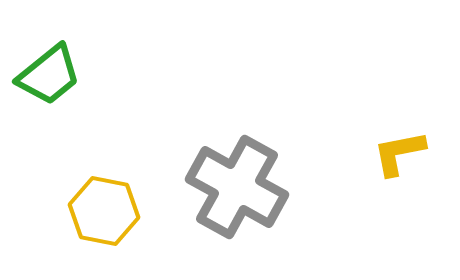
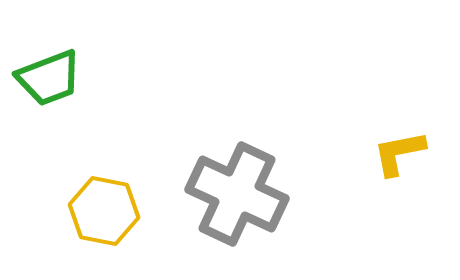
green trapezoid: moved 3 px down; rotated 18 degrees clockwise
gray cross: moved 7 px down; rotated 4 degrees counterclockwise
